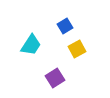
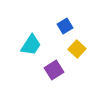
yellow square: rotated 18 degrees counterclockwise
purple square: moved 1 px left, 8 px up
